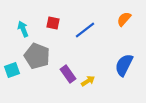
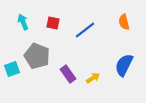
orange semicircle: moved 3 px down; rotated 56 degrees counterclockwise
cyan arrow: moved 7 px up
cyan square: moved 1 px up
yellow arrow: moved 5 px right, 3 px up
